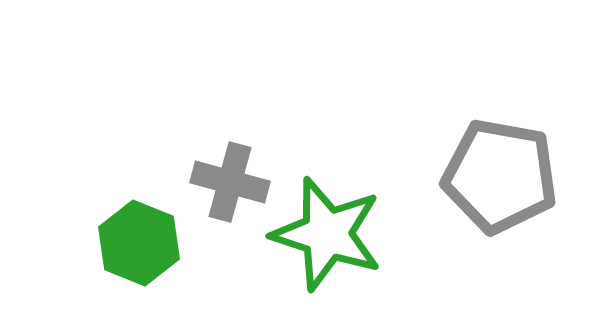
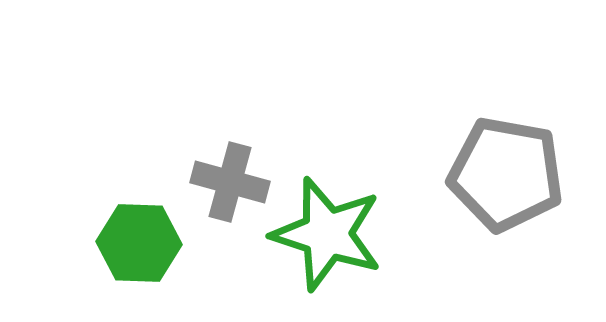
gray pentagon: moved 6 px right, 2 px up
green hexagon: rotated 20 degrees counterclockwise
